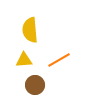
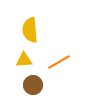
orange line: moved 2 px down
brown circle: moved 2 px left
